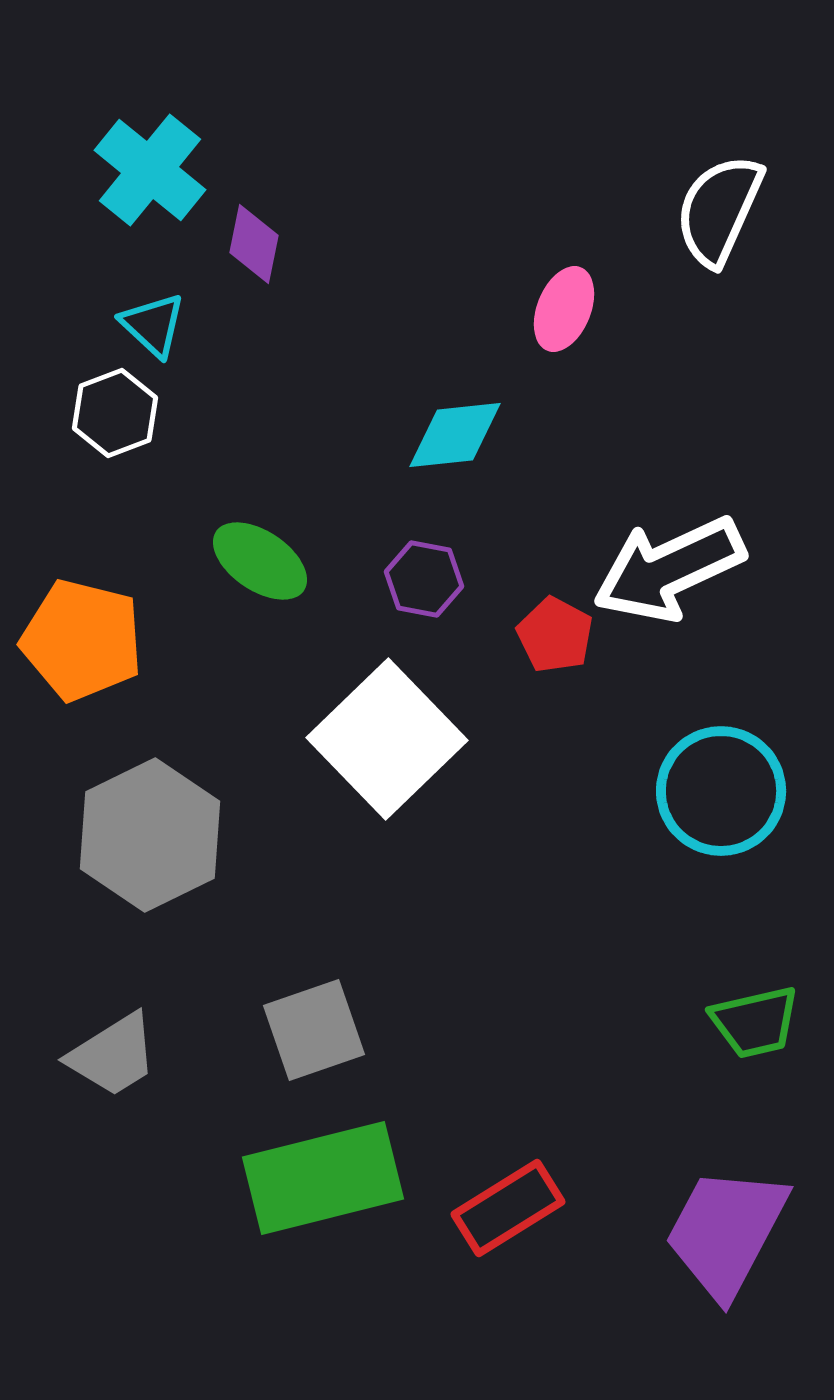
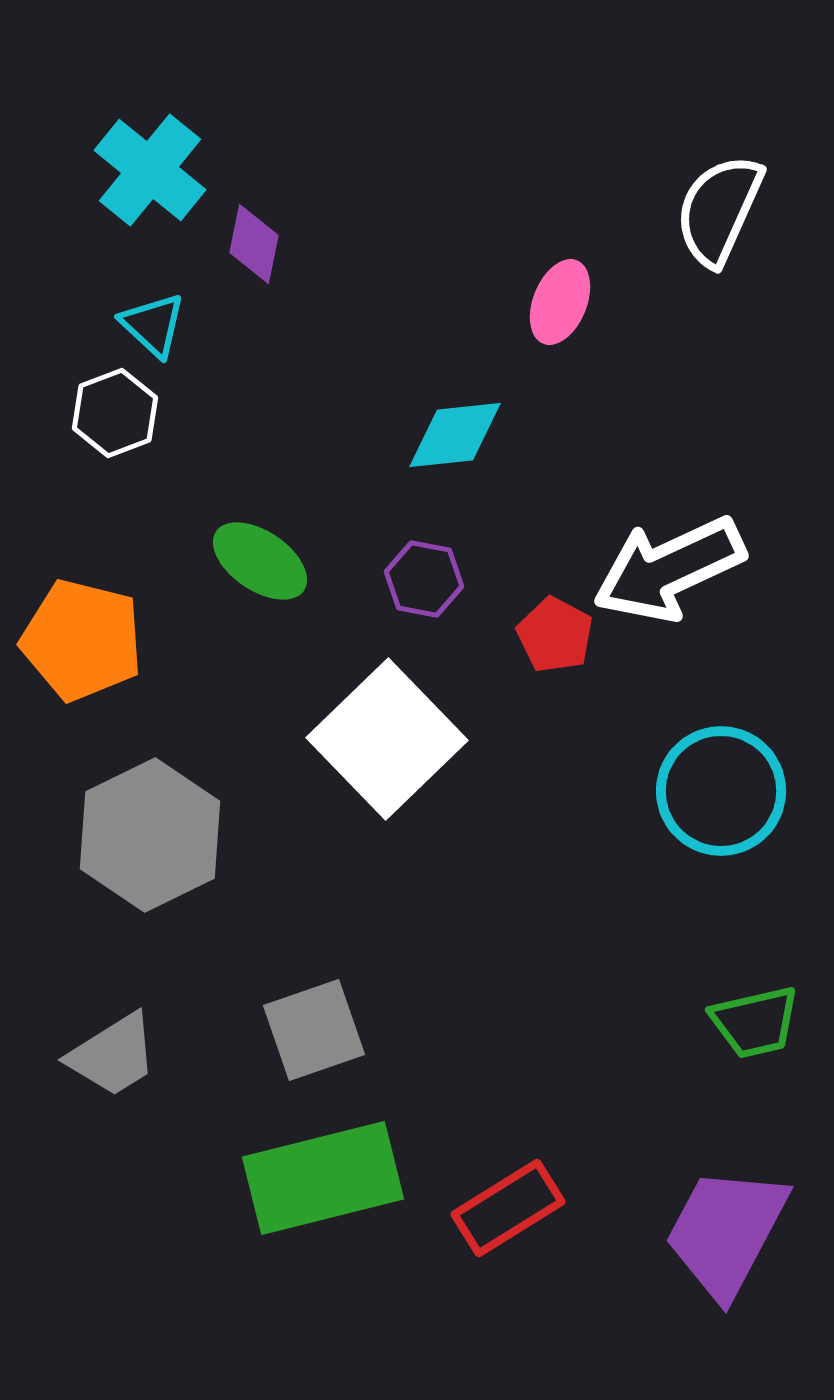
pink ellipse: moved 4 px left, 7 px up
